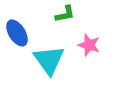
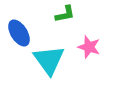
blue ellipse: moved 2 px right
pink star: moved 2 px down
